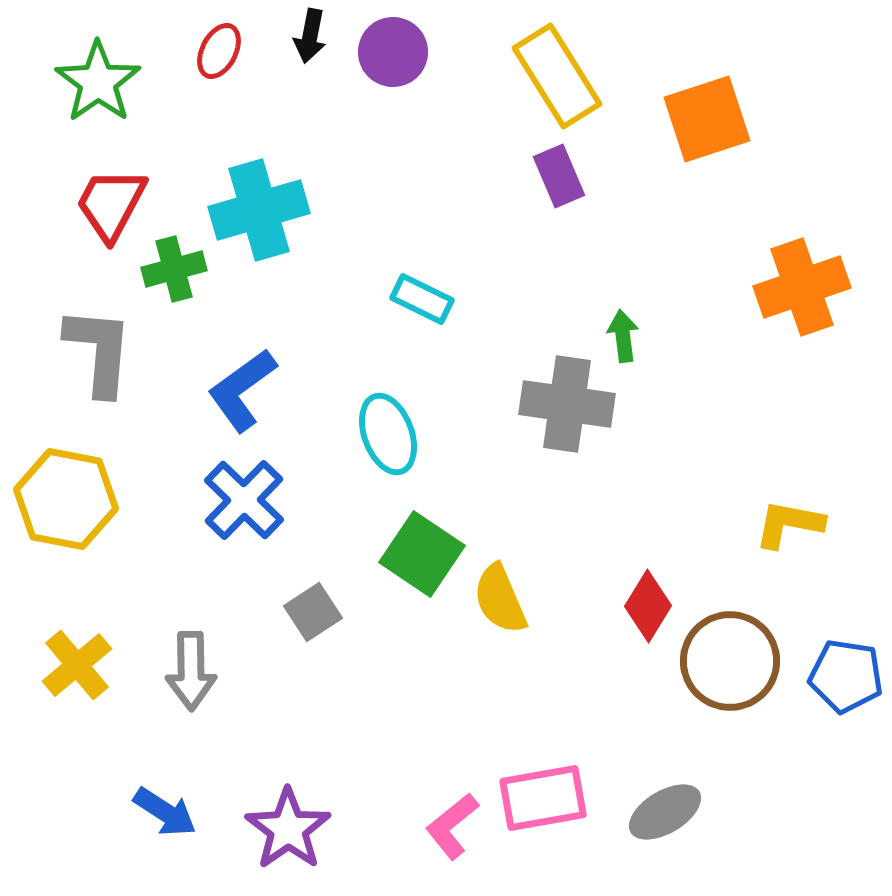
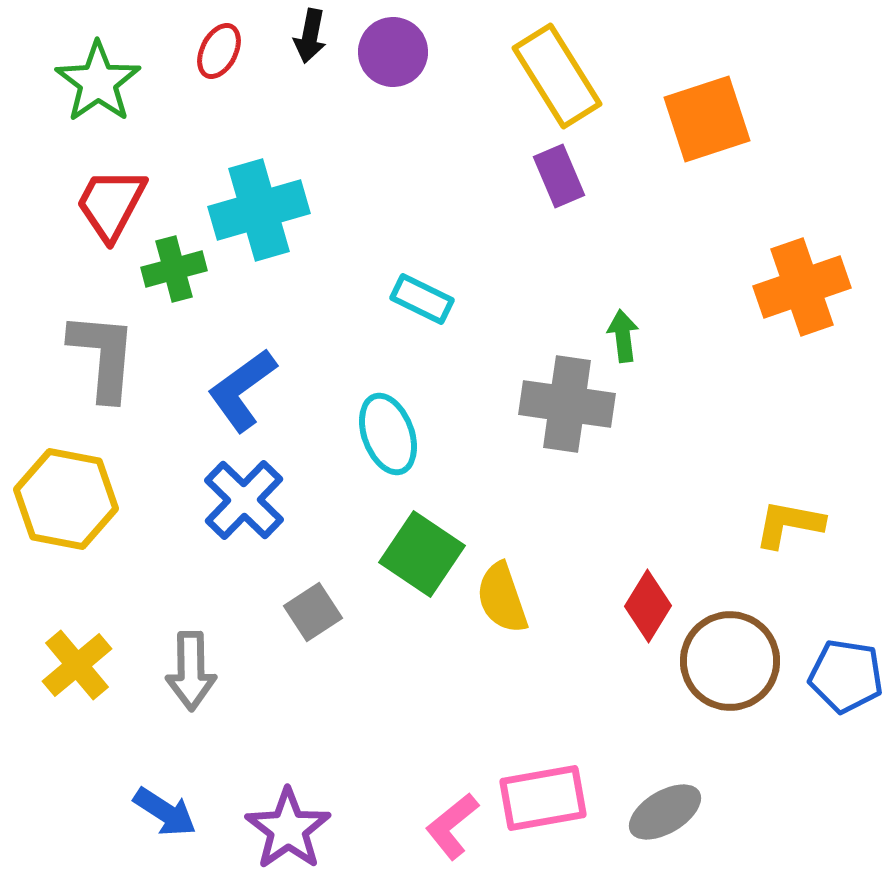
gray L-shape: moved 4 px right, 5 px down
yellow semicircle: moved 2 px right, 1 px up; rotated 4 degrees clockwise
